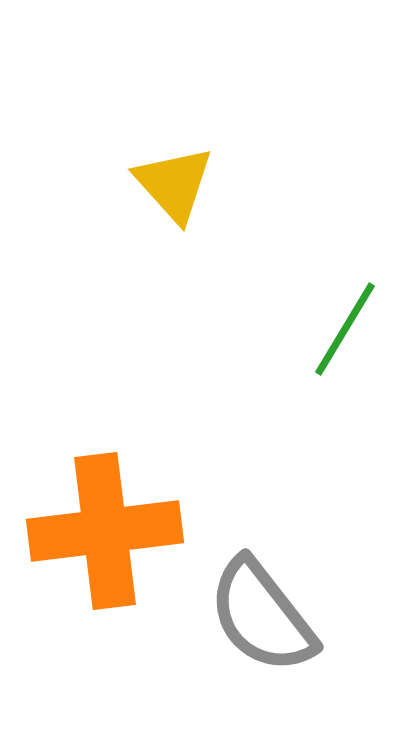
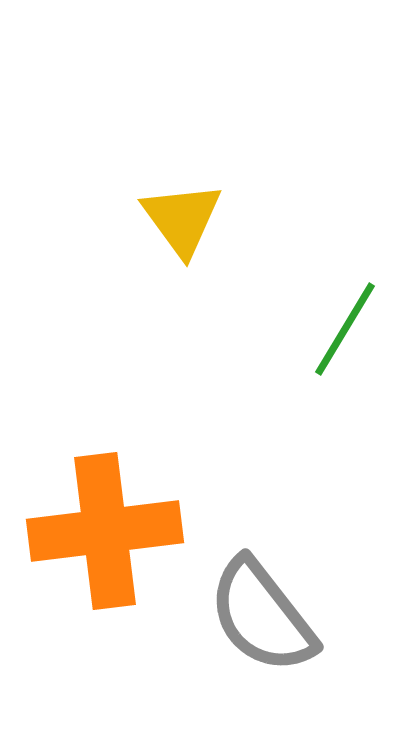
yellow triangle: moved 8 px right, 35 px down; rotated 6 degrees clockwise
